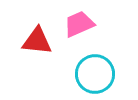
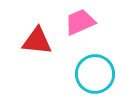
pink trapezoid: moved 1 px right, 2 px up
